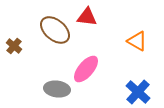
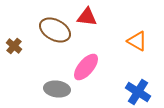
brown ellipse: rotated 12 degrees counterclockwise
pink ellipse: moved 2 px up
blue cross: rotated 10 degrees counterclockwise
